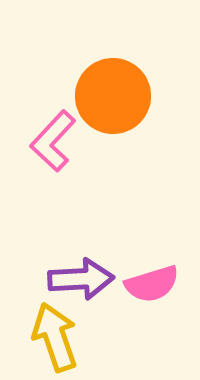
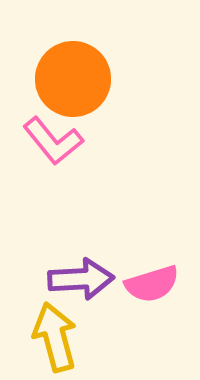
orange circle: moved 40 px left, 17 px up
pink L-shape: rotated 82 degrees counterclockwise
yellow arrow: rotated 4 degrees clockwise
